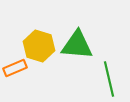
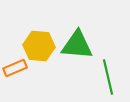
yellow hexagon: rotated 12 degrees counterclockwise
green line: moved 1 px left, 2 px up
